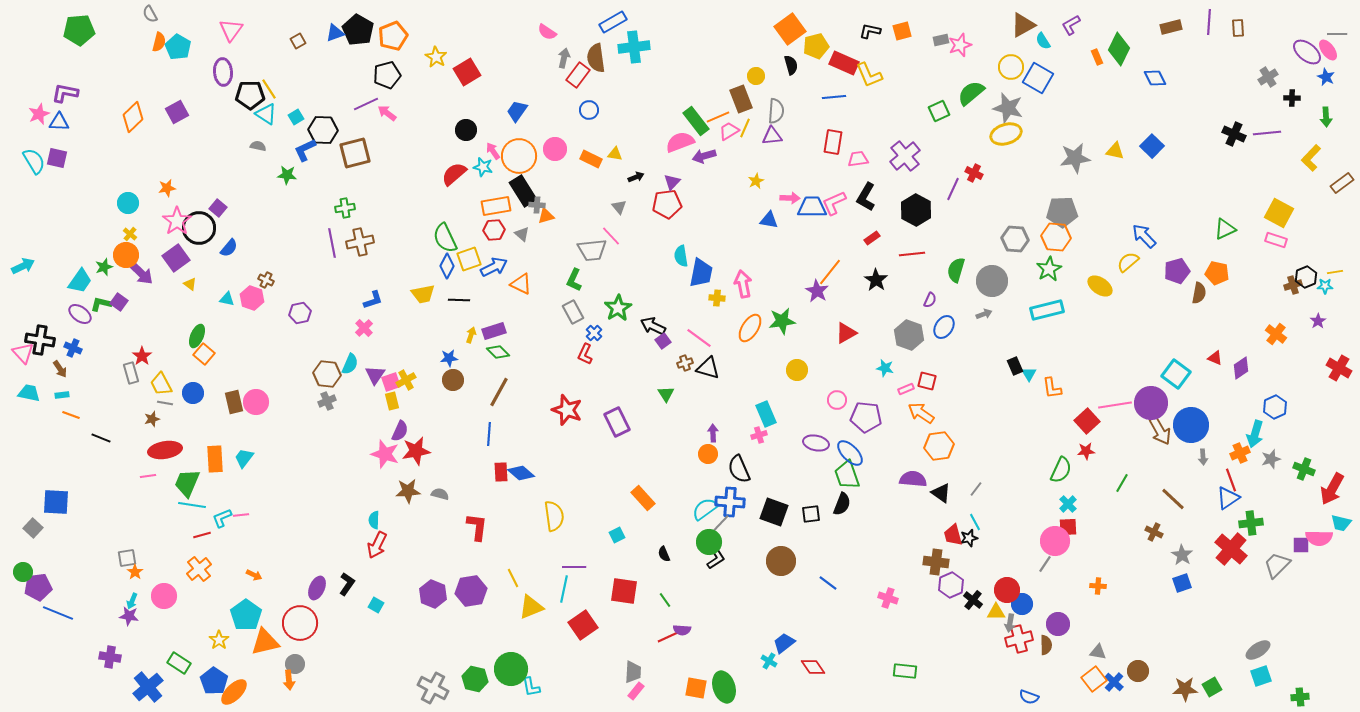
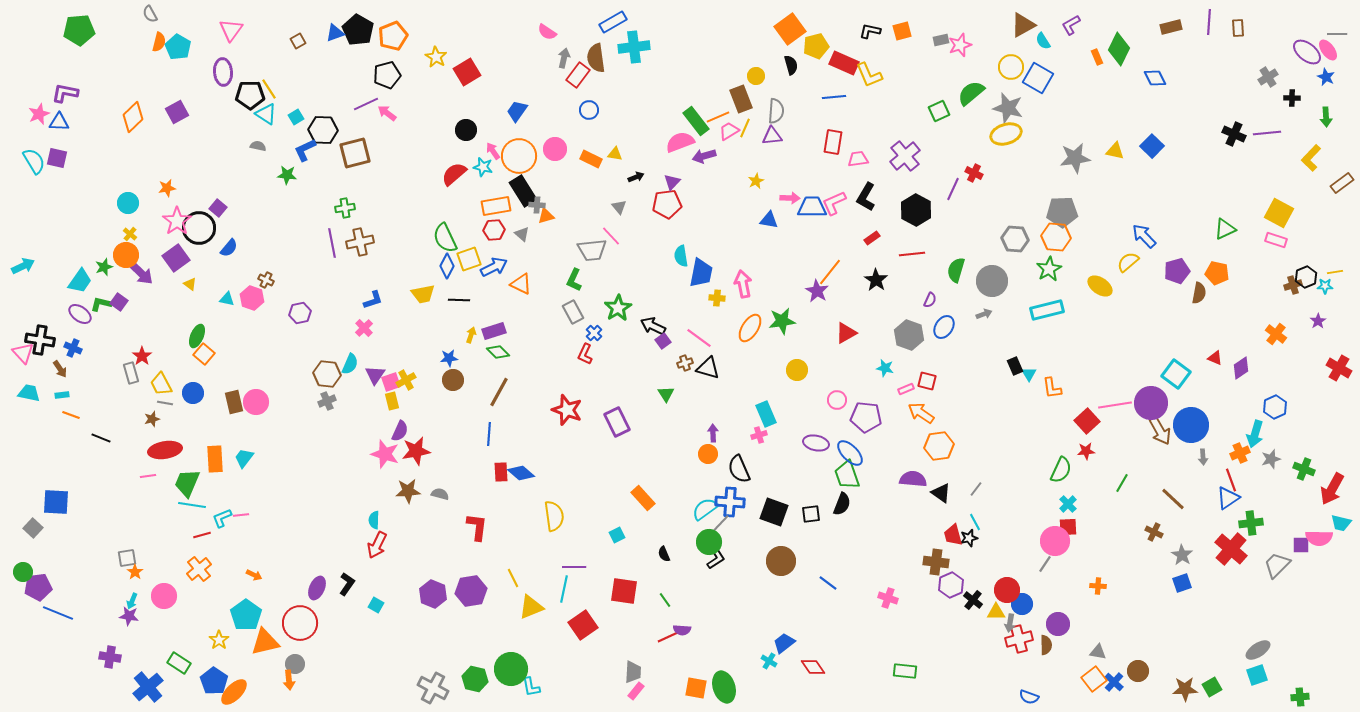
cyan square at (1261, 676): moved 4 px left, 1 px up
